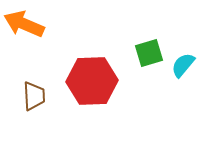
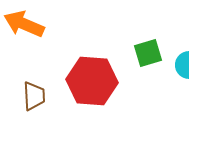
green square: moved 1 px left
cyan semicircle: rotated 40 degrees counterclockwise
red hexagon: rotated 6 degrees clockwise
